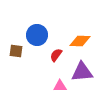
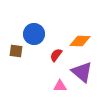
blue circle: moved 3 px left, 1 px up
purple triangle: rotated 45 degrees clockwise
